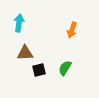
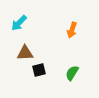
cyan arrow: rotated 144 degrees counterclockwise
green semicircle: moved 7 px right, 5 px down
